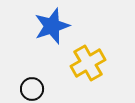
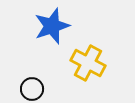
yellow cross: rotated 32 degrees counterclockwise
